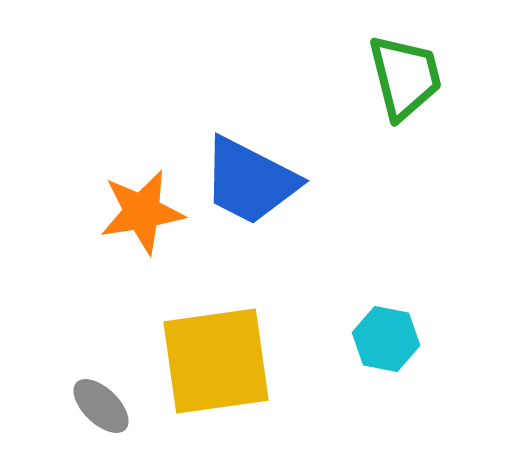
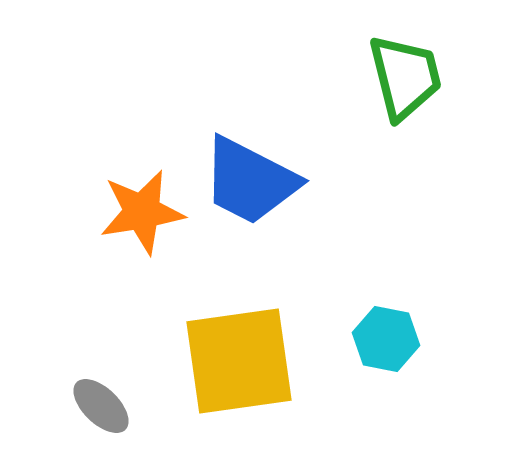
yellow square: moved 23 px right
